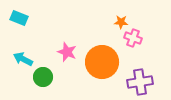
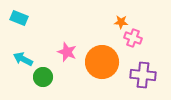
purple cross: moved 3 px right, 7 px up; rotated 15 degrees clockwise
